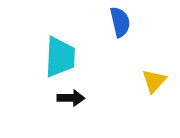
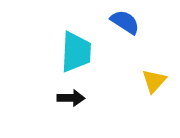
blue semicircle: moved 5 px right; rotated 44 degrees counterclockwise
cyan trapezoid: moved 16 px right, 5 px up
